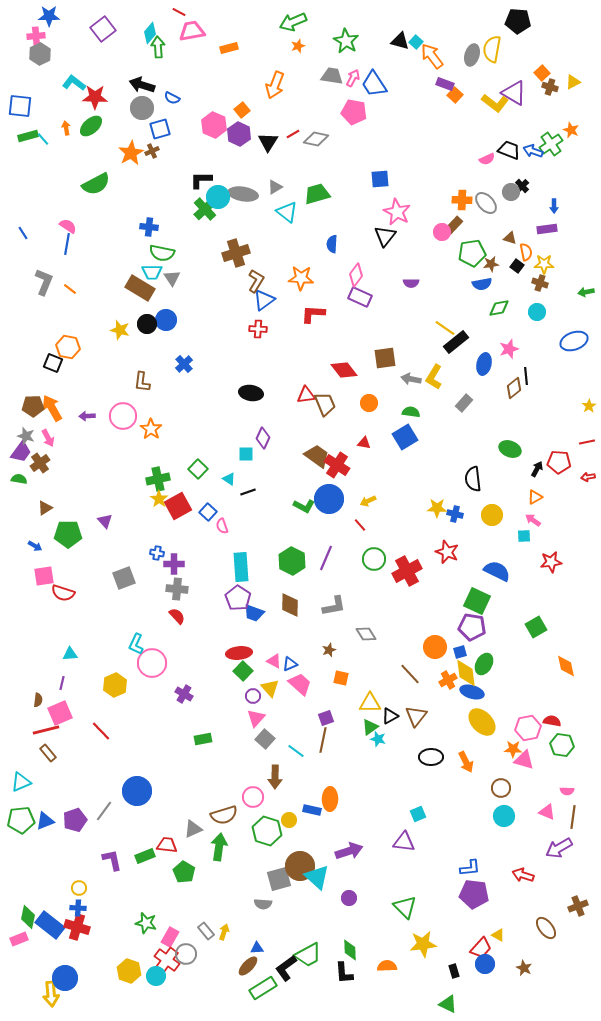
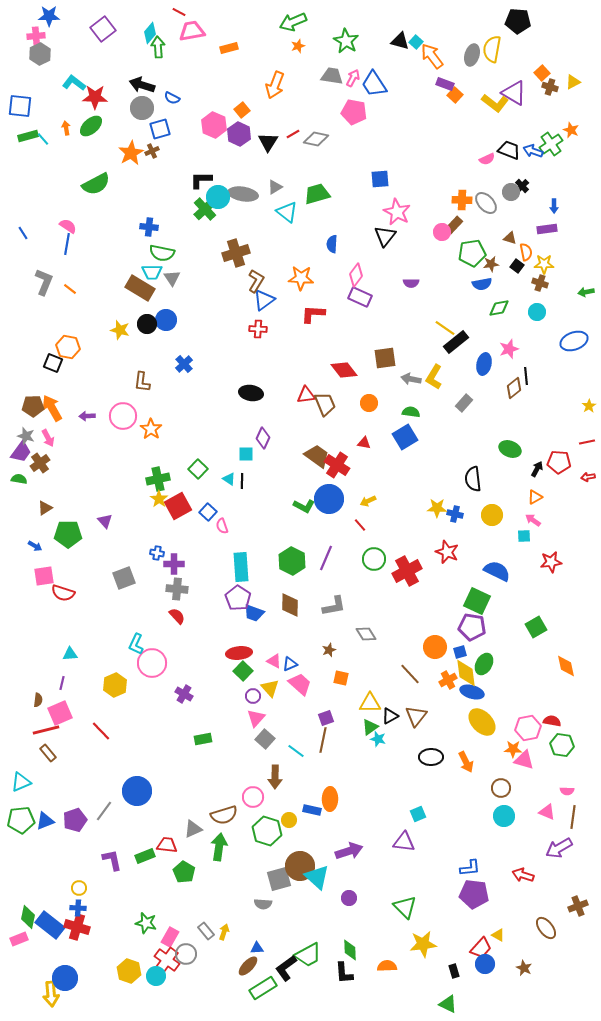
black line at (248, 492): moved 6 px left, 11 px up; rotated 70 degrees counterclockwise
